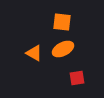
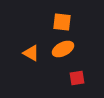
orange triangle: moved 3 px left
